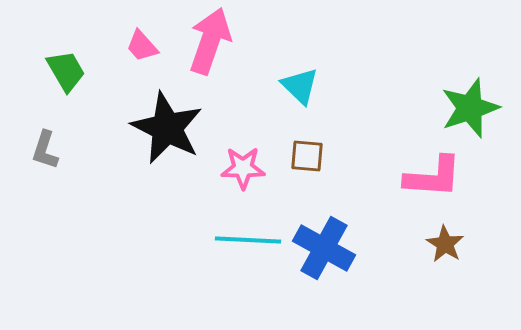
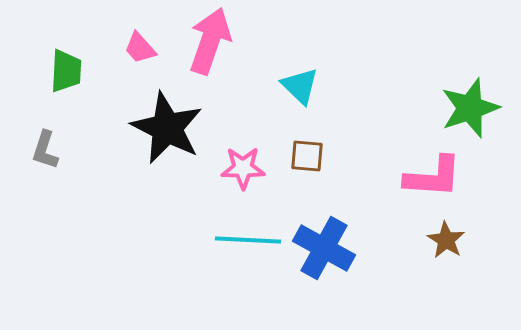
pink trapezoid: moved 2 px left, 2 px down
green trapezoid: rotated 33 degrees clockwise
brown star: moved 1 px right, 4 px up
